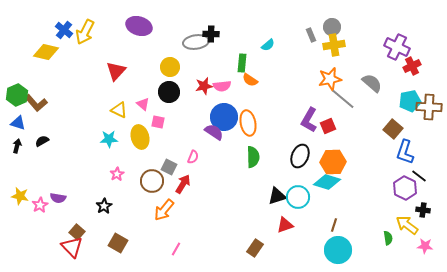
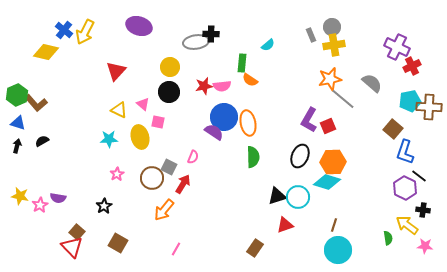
brown circle at (152, 181): moved 3 px up
